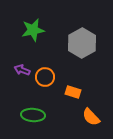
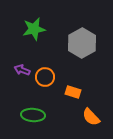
green star: moved 1 px right, 1 px up
